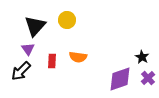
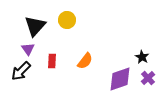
orange semicircle: moved 7 px right, 4 px down; rotated 60 degrees counterclockwise
